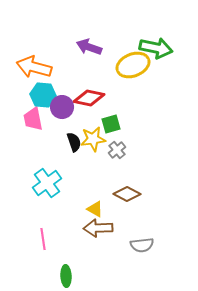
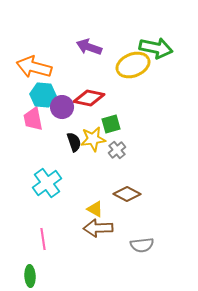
green ellipse: moved 36 px left
